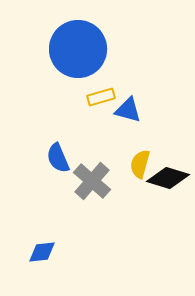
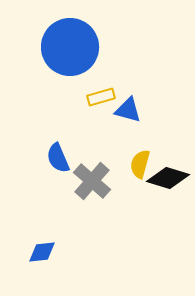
blue circle: moved 8 px left, 2 px up
